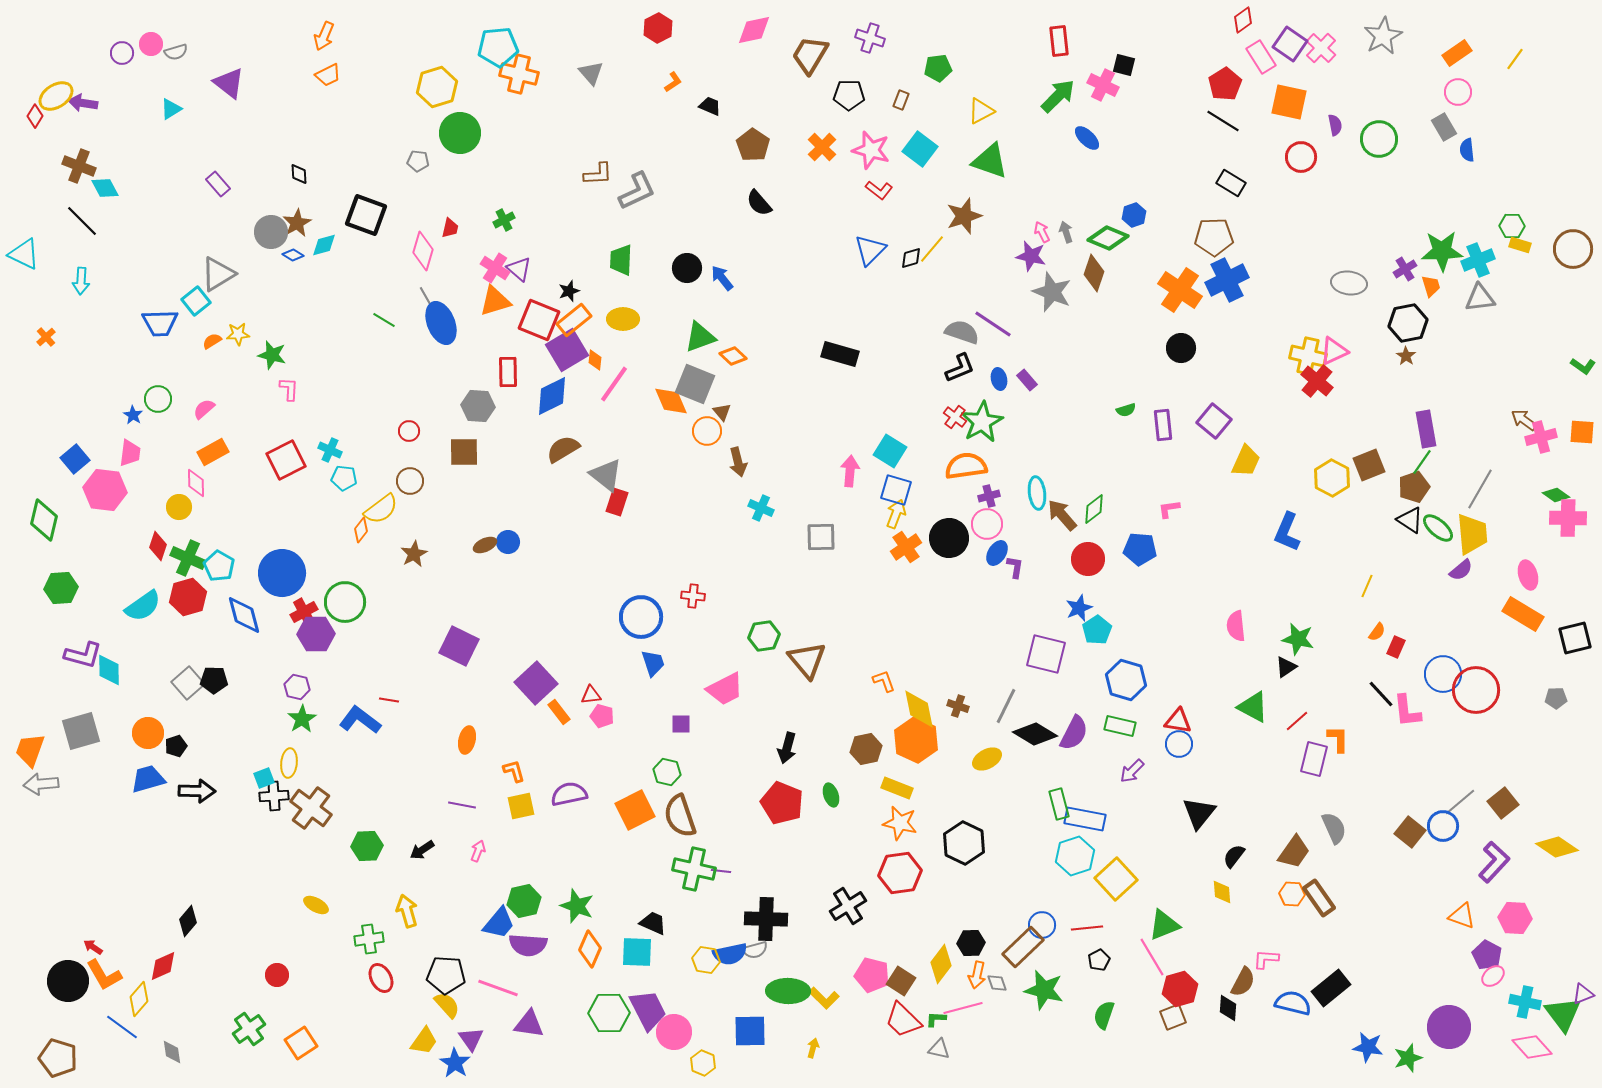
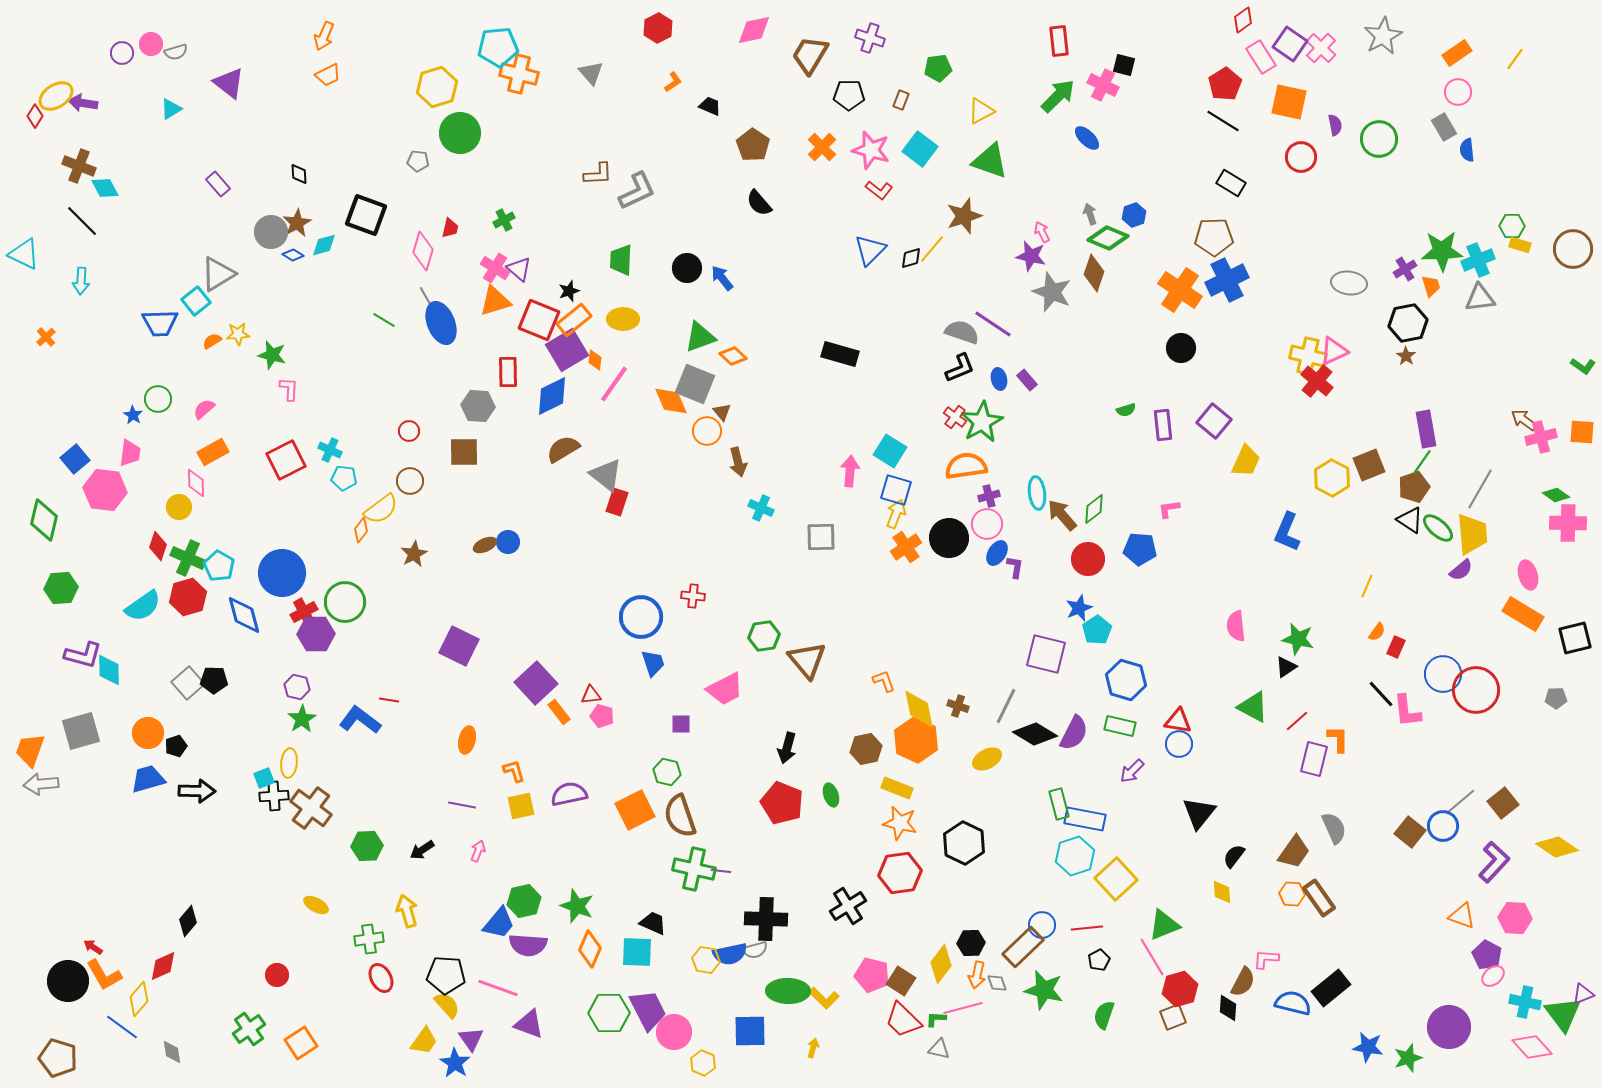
gray arrow at (1066, 232): moved 24 px right, 18 px up
pink cross at (1568, 518): moved 5 px down
purple triangle at (529, 1024): rotated 12 degrees clockwise
